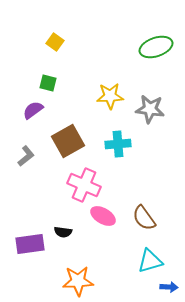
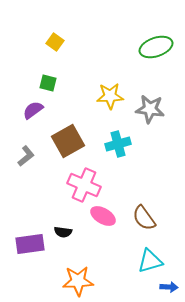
cyan cross: rotated 10 degrees counterclockwise
